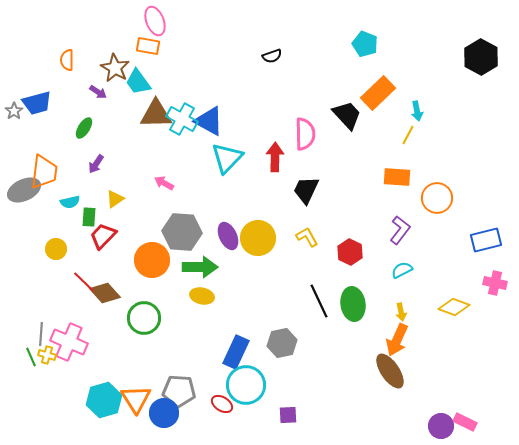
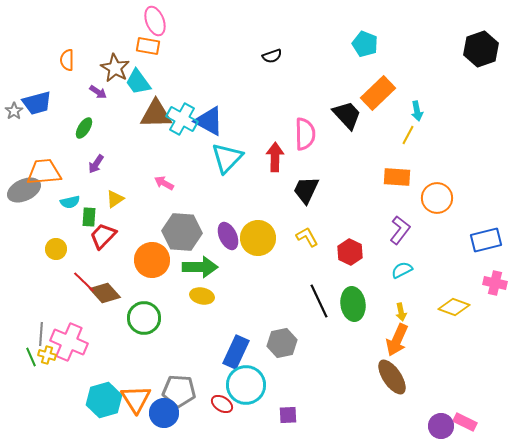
black hexagon at (481, 57): moved 8 px up; rotated 12 degrees clockwise
orange trapezoid at (44, 172): rotated 102 degrees counterclockwise
brown ellipse at (390, 371): moved 2 px right, 6 px down
